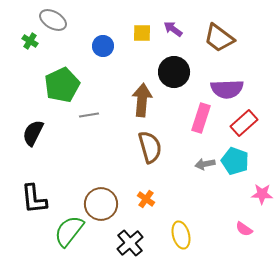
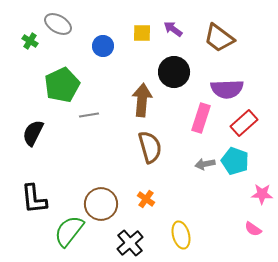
gray ellipse: moved 5 px right, 4 px down
pink semicircle: moved 9 px right
